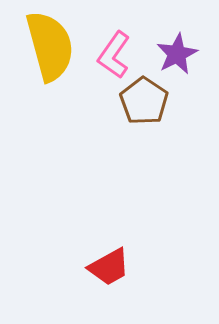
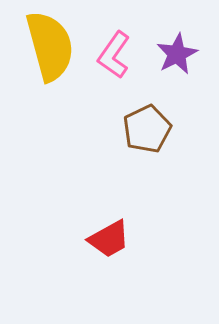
brown pentagon: moved 3 px right, 28 px down; rotated 12 degrees clockwise
red trapezoid: moved 28 px up
